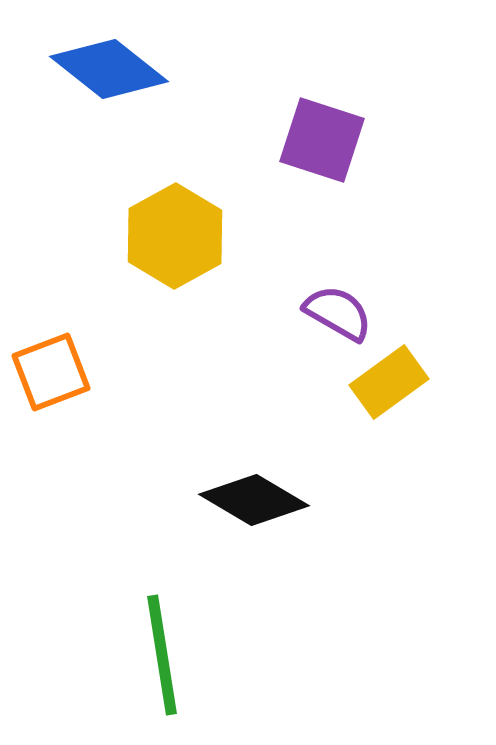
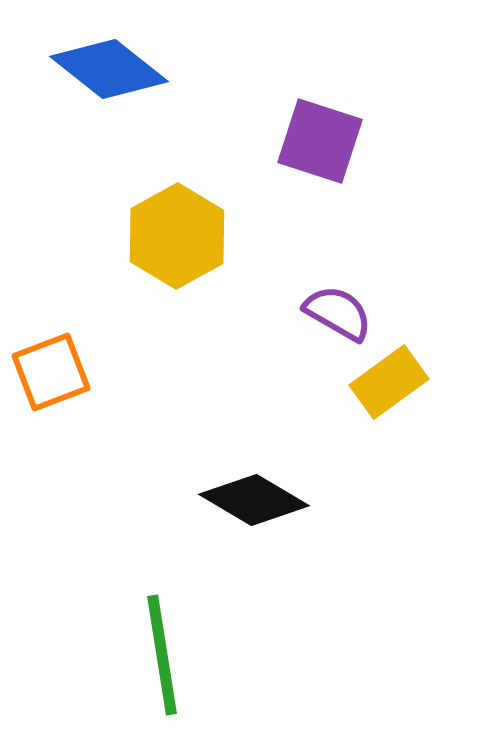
purple square: moved 2 px left, 1 px down
yellow hexagon: moved 2 px right
